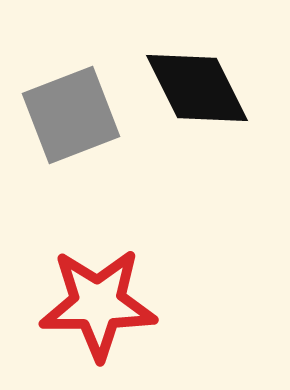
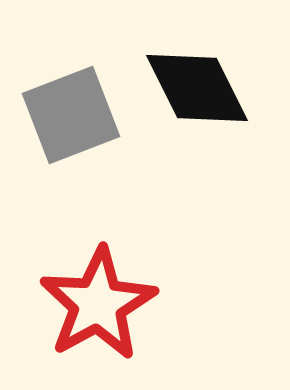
red star: rotated 29 degrees counterclockwise
